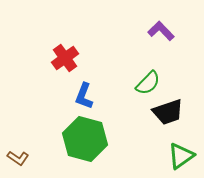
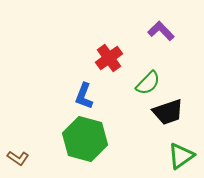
red cross: moved 44 px right
